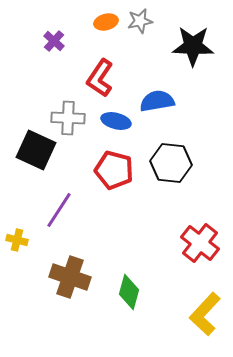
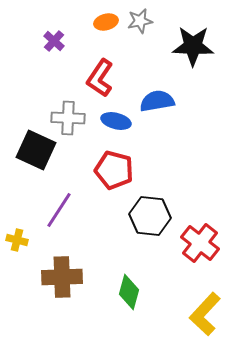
black hexagon: moved 21 px left, 53 px down
brown cross: moved 8 px left; rotated 21 degrees counterclockwise
